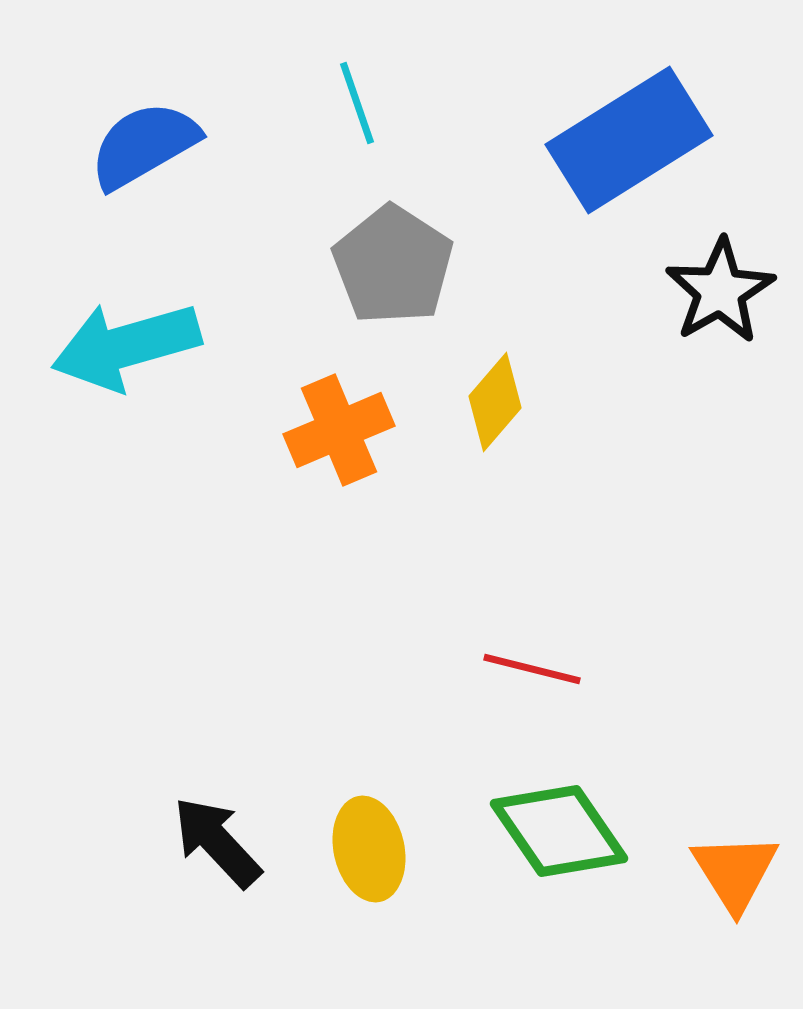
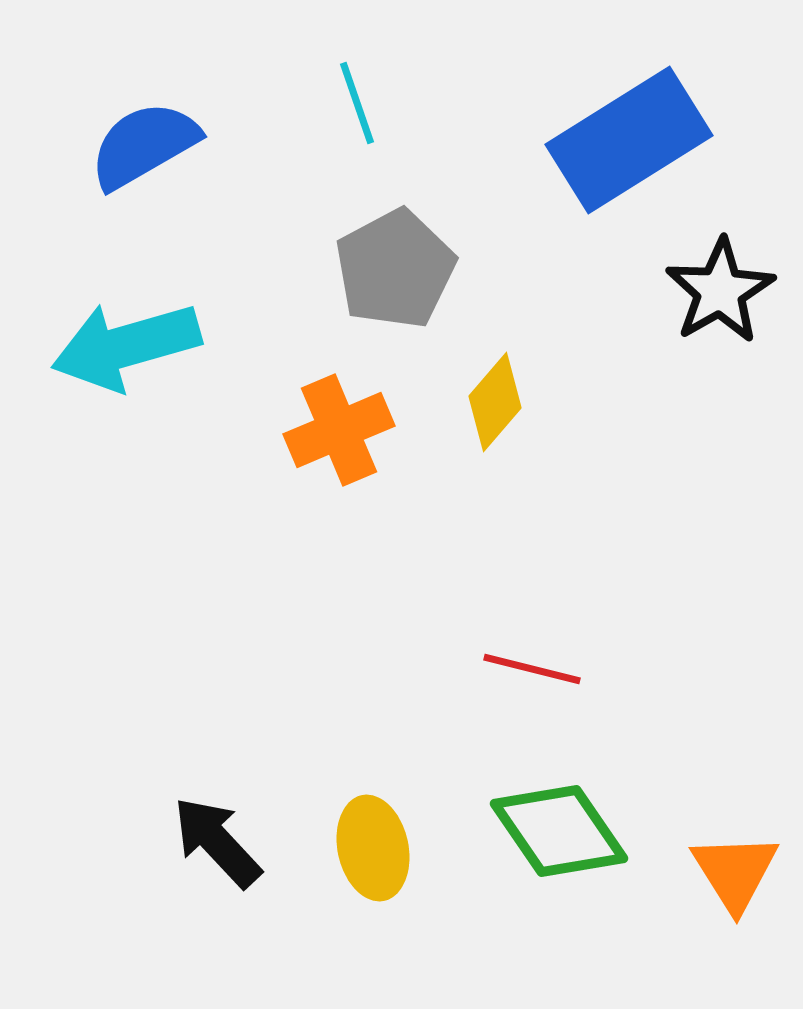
gray pentagon: moved 2 px right, 4 px down; rotated 11 degrees clockwise
yellow ellipse: moved 4 px right, 1 px up
